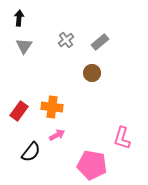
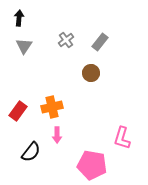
gray rectangle: rotated 12 degrees counterclockwise
brown circle: moved 1 px left
orange cross: rotated 20 degrees counterclockwise
red rectangle: moved 1 px left
pink arrow: rotated 119 degrees clockwise
